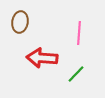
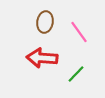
brown ellipse: moved 25 px right
pink line: moved 1 px up; rotated 40 degrees counterclockwise
